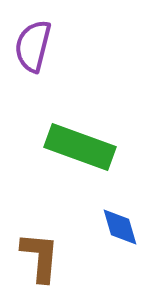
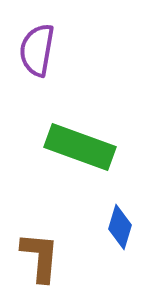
purple semicircle: moved 4 px right, 4 px down; rotated 4 degrees counterclockwise
blue diamond: rotated 33 degrees clockwise
